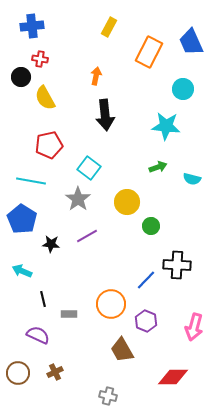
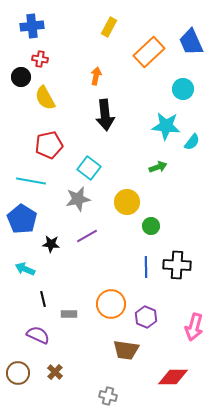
orange rectangle: rotated 20 degrees clockwise
cyan semicircle: moved 37 px up; rotated 66 degrees counterclockwise
gray star: rotated 25 degrees clockwise
cyan arrow: moved 3 px right, 2 px up
blue line: moved 13 px up; rotated 45 degrees counterclockwise
purple hexagon: moved 4 px up
brown trapezoid: moved 4 px right; rotated 52 degrees counterclockwise
brown cross: rotated 21 degrees counterclockwise
